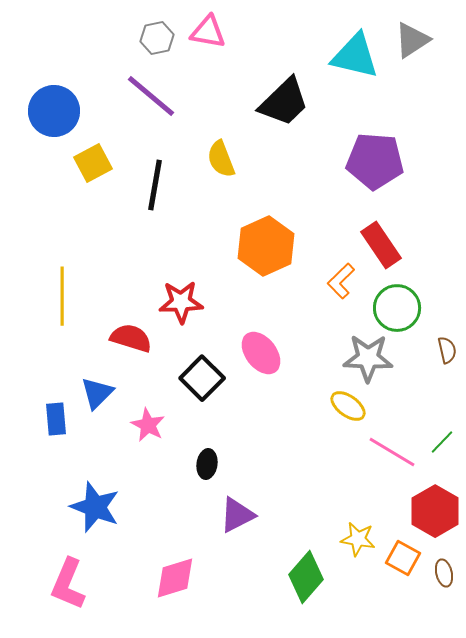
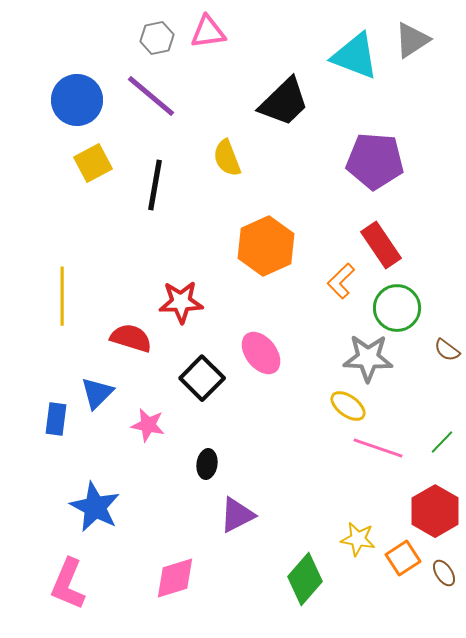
pink triangle: rotated 18 degrees counterclockwise
cyan triangle: rotated 8 degrees clockwise
blue circle: moved 23 px right, 11 px up
yellow semicircle: moved 6 px right, 1 px up
brown semicircle: rotated 140 degrees clockwise
blue rectangle: rotated 12 degrees clockwise
pink star: rotated 16 degrees counterclockwise
pink line: moved 14 px left, 4 px up; rotated 12 degrees counterclockwise
blue star: rotated 6 degrees clockwise
orange square: rotated 28 degrees clockwise
brown ellipse: rotated 20 degrees counterclockwise
green diamond: moved 1 px left, 2 px down
